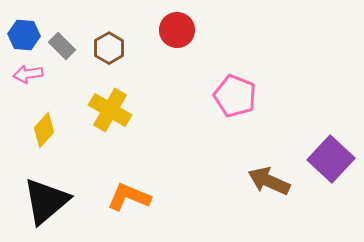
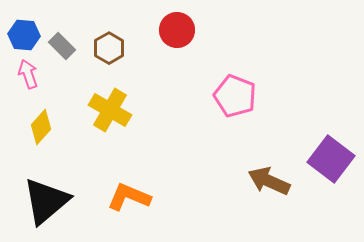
pink arrow: rotated 80 degrees clockwise
yellow diamond: moved 3 px left, 3 px up
purple square: rotated 6 degrees counterclockwise
